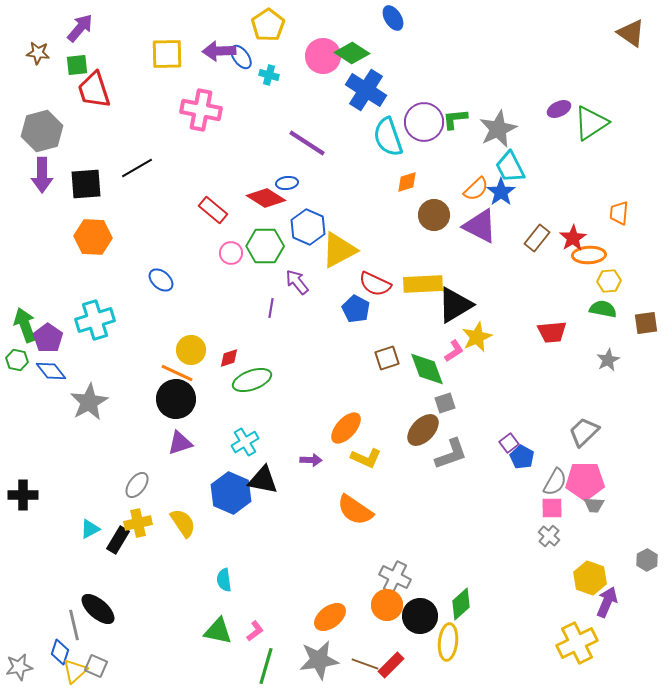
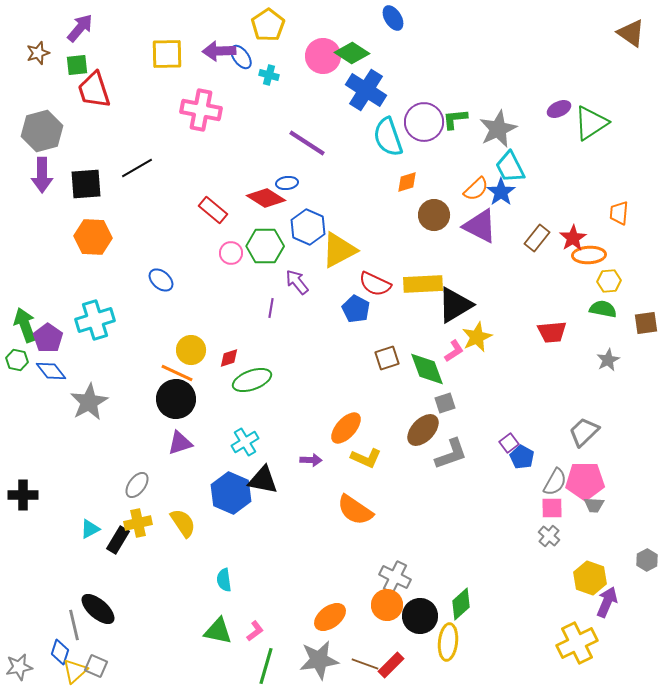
brown star at (38, 53): rotated 25 degrees counterclockwise
